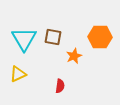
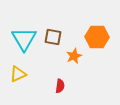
orange hexagon: moved 3 px left
